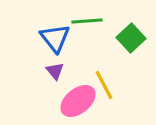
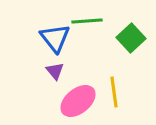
yellow line: moved 10 px right, 7 px down; rotated 20 degrees clockwise
